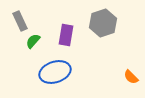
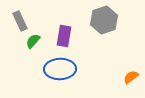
gray hexagon: moved 1 px right, 3 px up
purple rectangle: moved 2 px left, 1 px down
blue ellipse: moved 5 px right, 3 px up; rotated 16 degrees clockwise
orange semicircle: rotated 98 degrees clockwise
